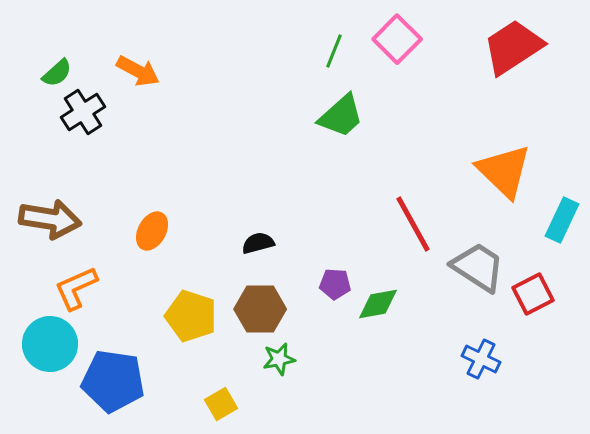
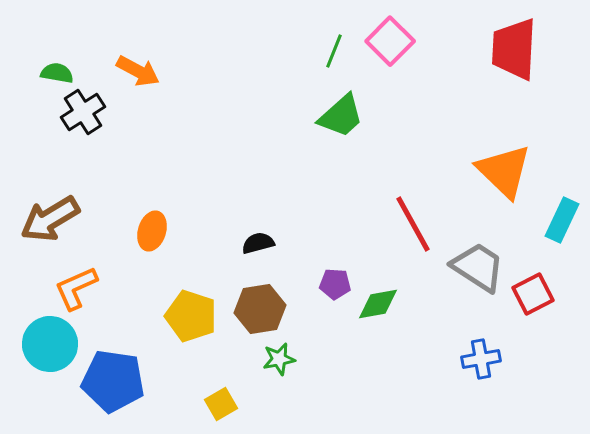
pink square: moved 7 px left, 2 px down
red trapezoid: moved 1 px right, 2 px down; rotated 54 degrees counterclockwise
green semicircle: rotated 128 degrees counterclockwise
brown arrow: rotated 140 degrees clockwise
orange ellipse: rotated 12 degrees counterclockwise
brown hexagon: rotated 9 degrees counterclockwise
blue cross: rotated 36 degrees counterclockwise
